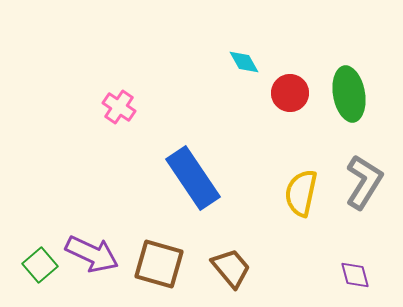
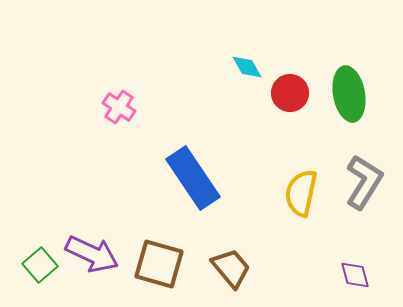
cyan diamond: moved 3 px right, 5 px down
